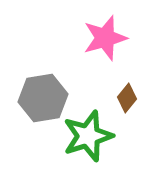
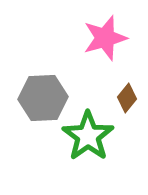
gray hexagon: rotated 6 degrees clockwise
green star: rotated 18 degrees counterclockwise
